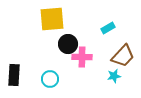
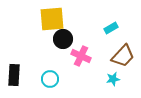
cyan rectangle: moved 3 px right
black circle: moved 5 px left, 5 px up
pink cross: moved 1 px left, 1 px up; rotated 24 degrees clockwise
cyan star: moved 1 px left, 3 px down
